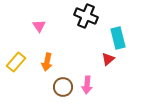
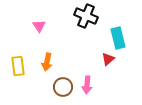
yellow rectangle: moved 2 px right, 4 px down; rotated 48 degrees counterclockwise
